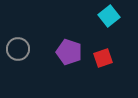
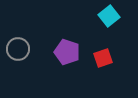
purple pentagon: moved 2 px left
